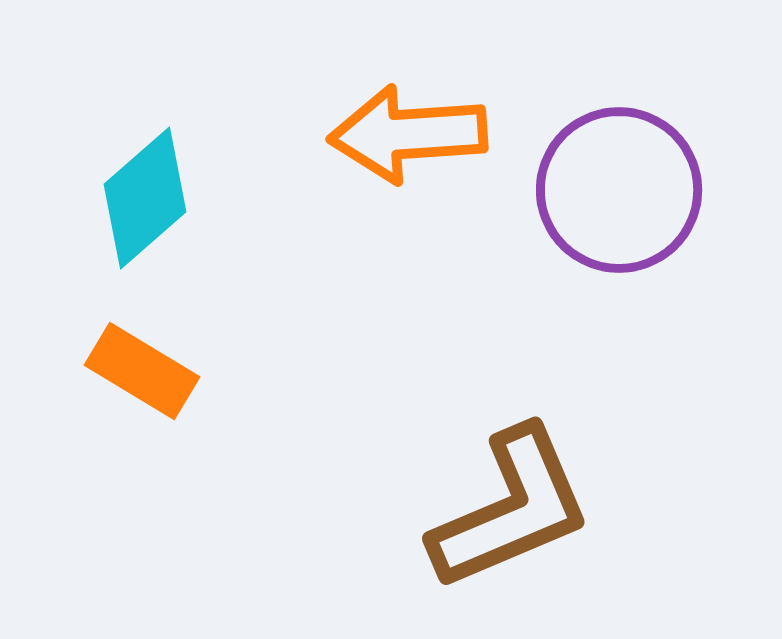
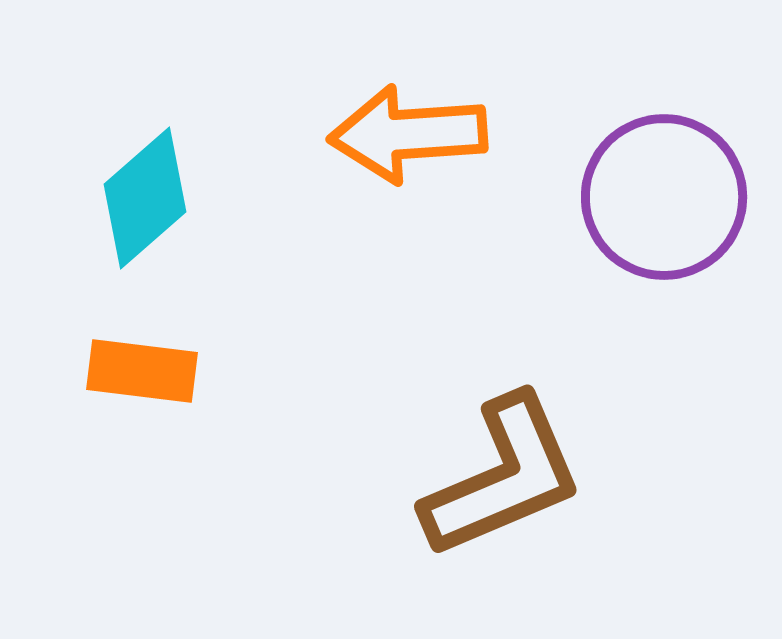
purple circle: moved 45 px right, 7 px down
orange rectangle: rotated 24 degrees counterclockwise
brown L-shape: moved 8 px left, 32 px up
